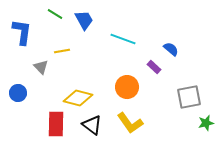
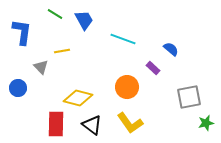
purple rectangle: moved 1 px left, 1 px down
blue circle: moved 5 px up
